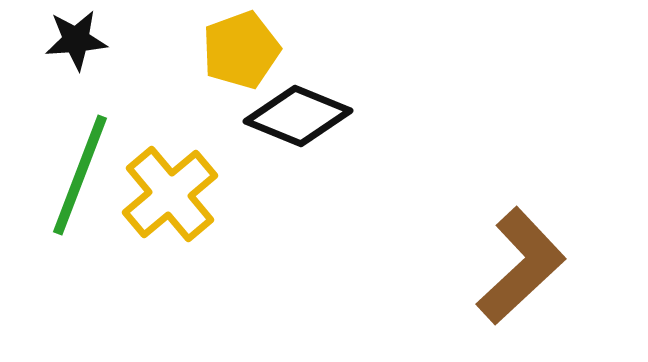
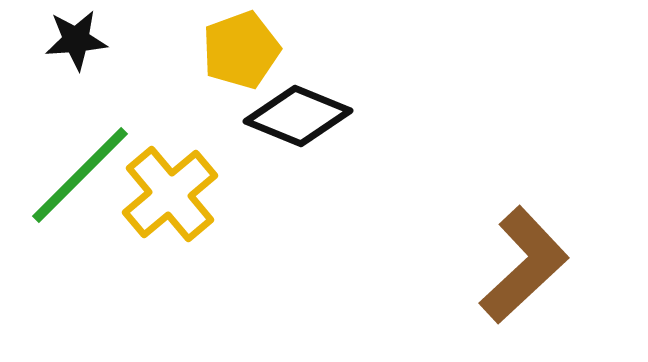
green line: rotated 24 degrees clockwise
brown L-shape: moved 3 px right, 1 px up
